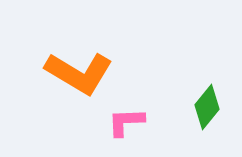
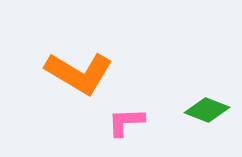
green diamond: moved 3 px down; rotated 72 degrees clockwise
